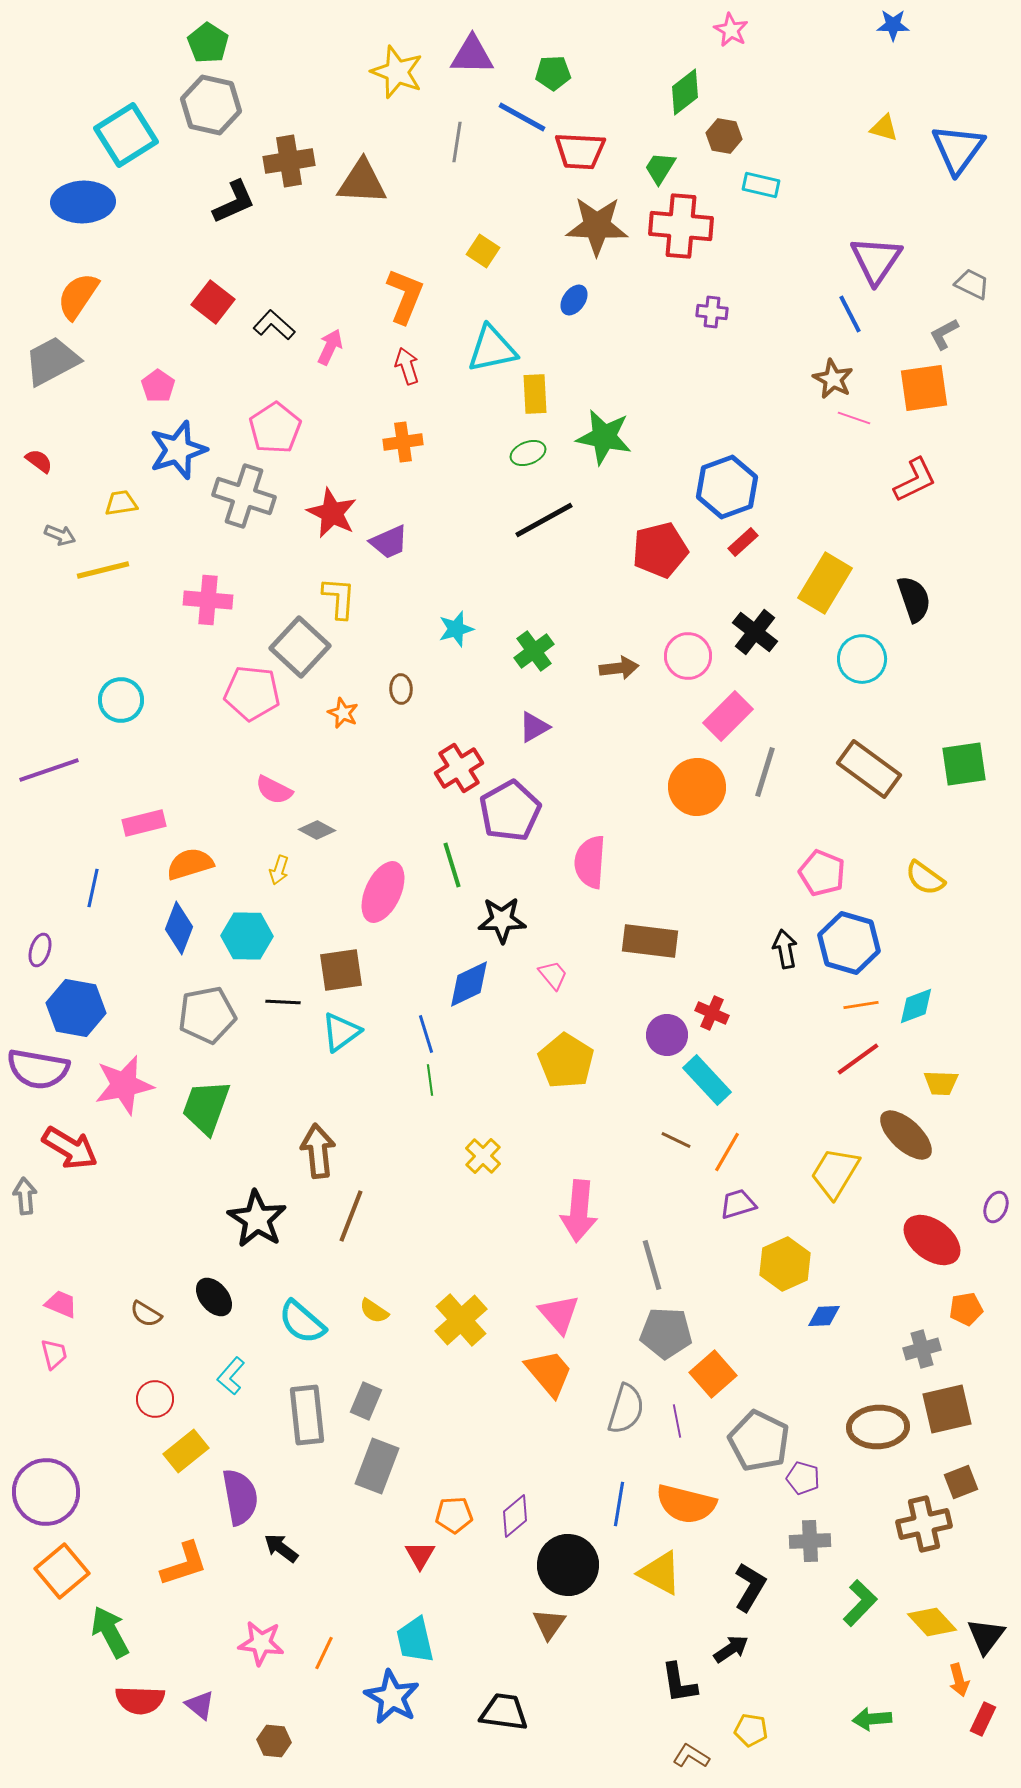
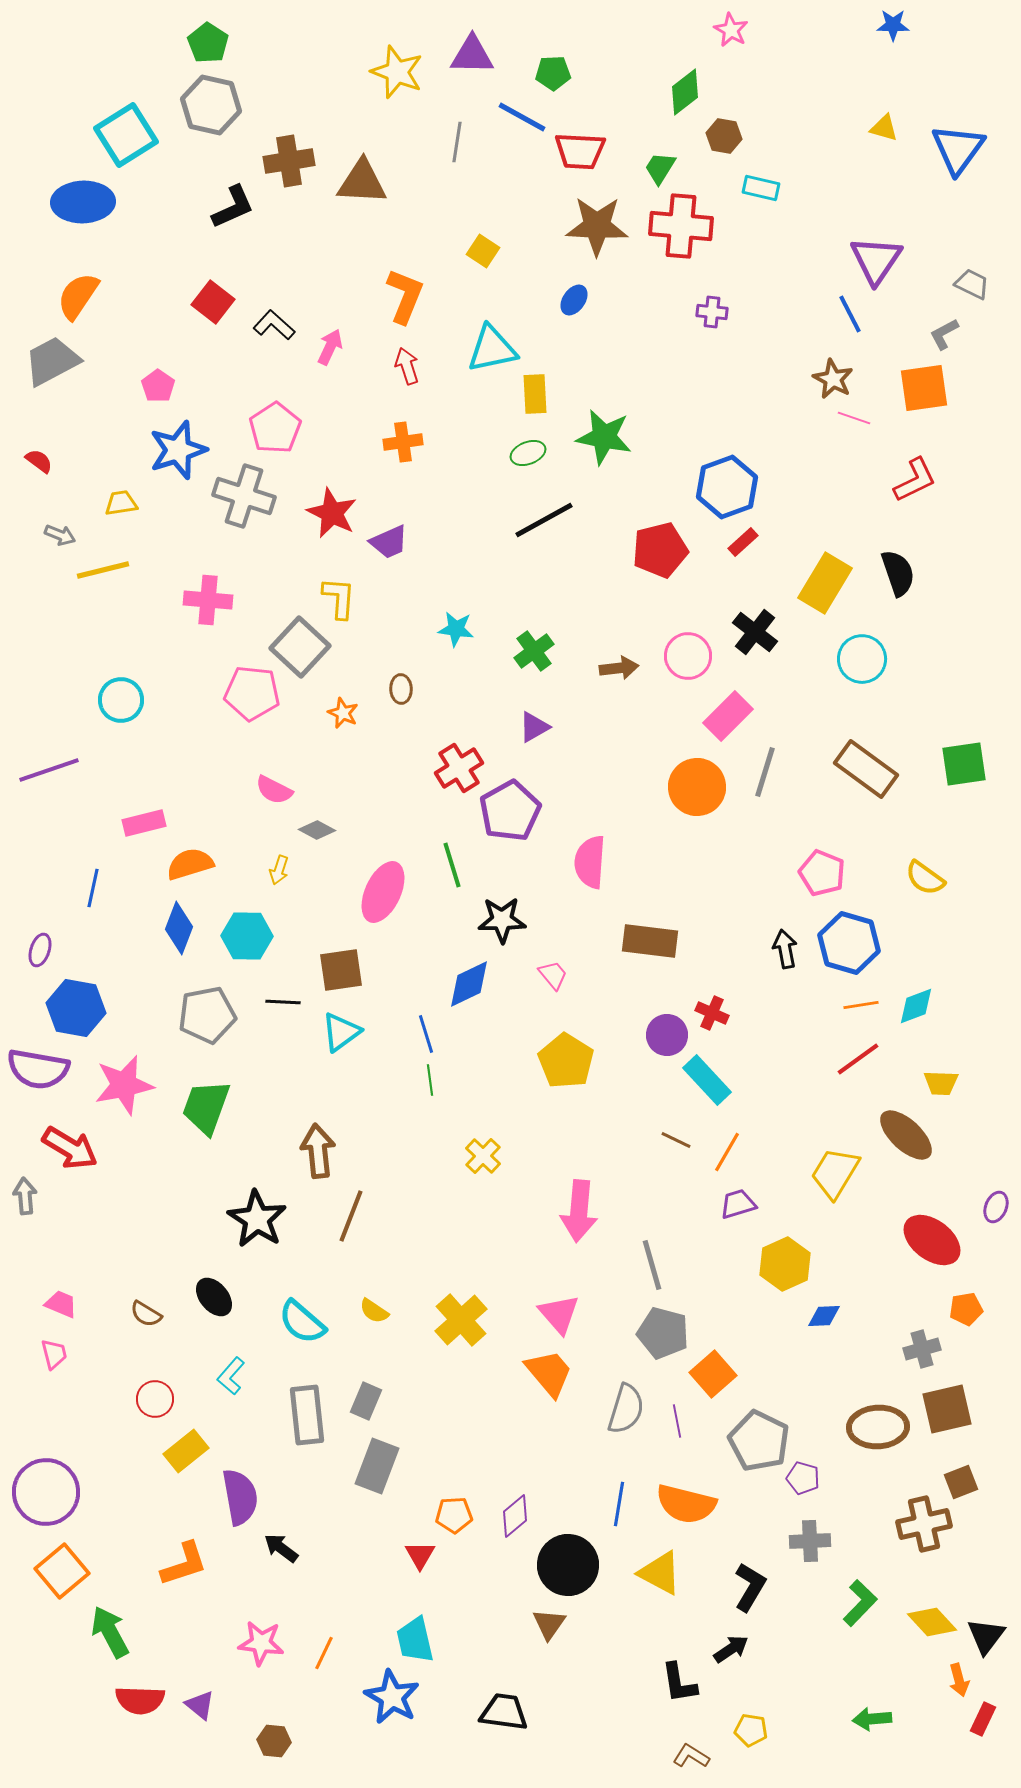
cyan rectangle at (761, 185): moved 3 px down
black L-shape at (234, 202): moved 1 px left, 5 px down
black semicircle at (914, 599): moved 16 px left, 26 px up
cyan star at (456, 629): rotated 24 degrees clockwise
brown rectangle at (869, 769): moved 3 px left
gray pentagon at (666, 1333): moved 3 px left; rotated 12 degrees clockwise
